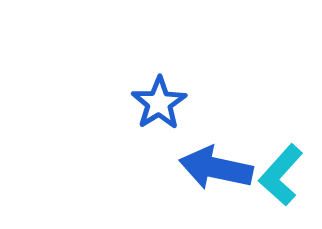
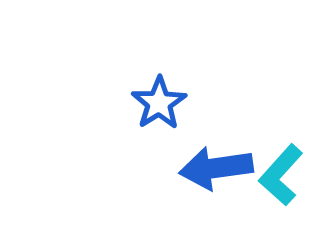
blue arrow: rotated 20 degrees counterclockwise
